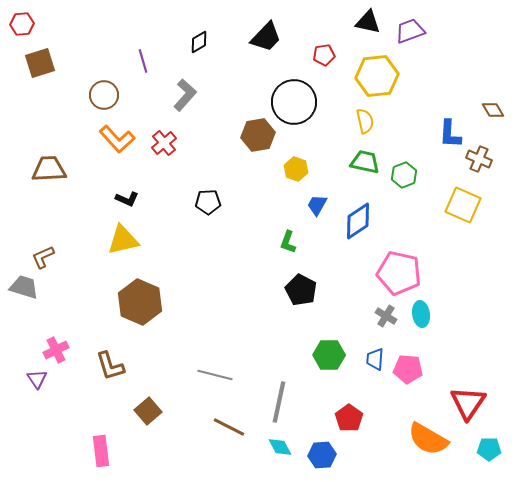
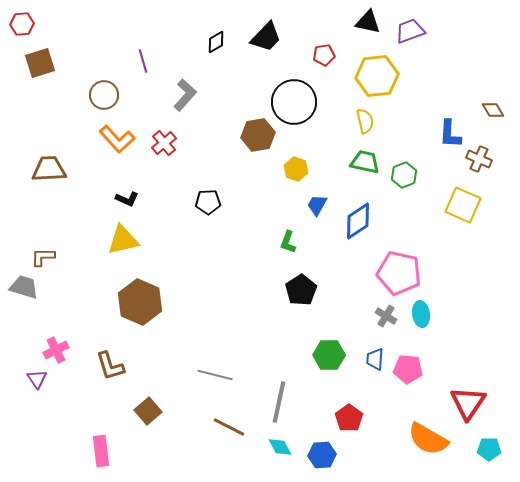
black diamond at (199, 42): moved 17 px right
brown L-shape at (43, 257): rotated 25 degrees clockwise
black pentagon at (301, 290): rotated 12 degrees clockwise
